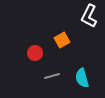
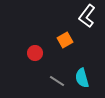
white L-shape: moved 2 px left; rotated 10 degrees clockwise
orange square: moved 3 px right
gray line: moved 5 px right, 5 px down; rotated 49 degrees clockwise
